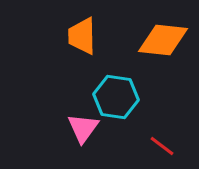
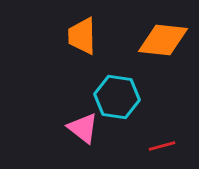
cyan hexagon: moved 1 px right
pink triangle: rotated 28 degrees counterclockwise
red line: rotated 52 degrees counterclockwise
